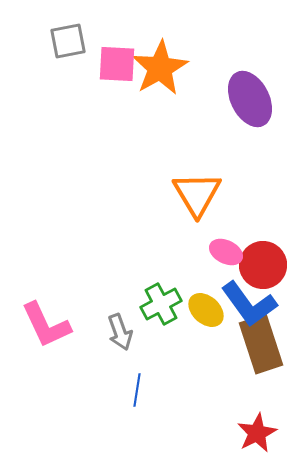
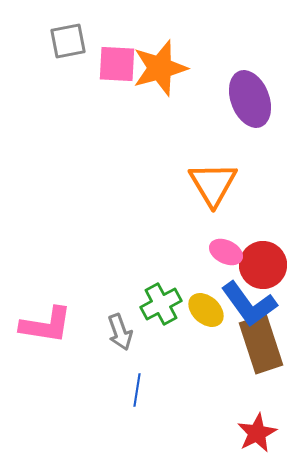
orange star: rotated 14 degrees clockwise
purple ellipse: rotated 6 degrees clockwise
orange triangle: moved 16 px right, 10 px up
pink L-shape: rotated 56 degrees counterclockwise
